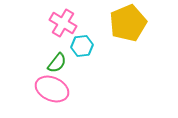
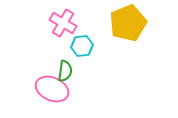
green semicircle: moved 8 px right, 8 px down; rotated 30 degrees counterclockwise
